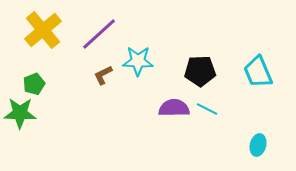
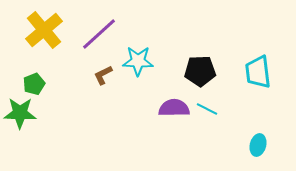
yellow cross: moved 1 px right
cyan trapezoid: rotated 16 degrees clockwise
